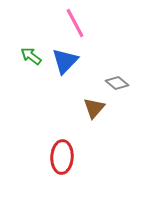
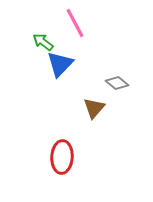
green arrow: moved 12 px right, 14 px up
blue triangle: moved 5 px left, 3 px down
